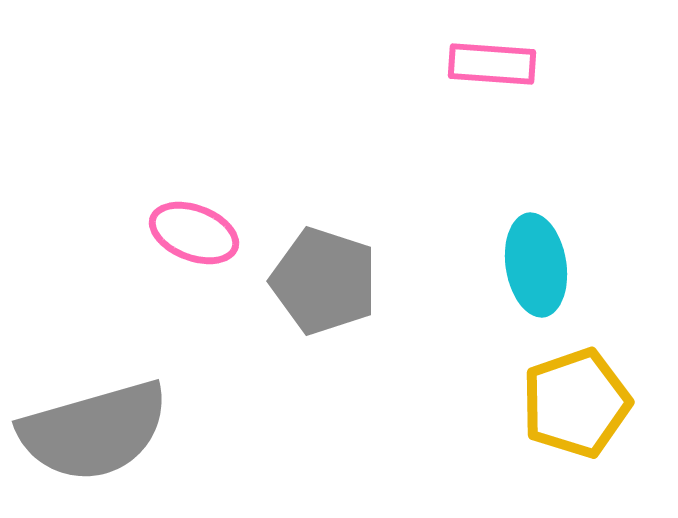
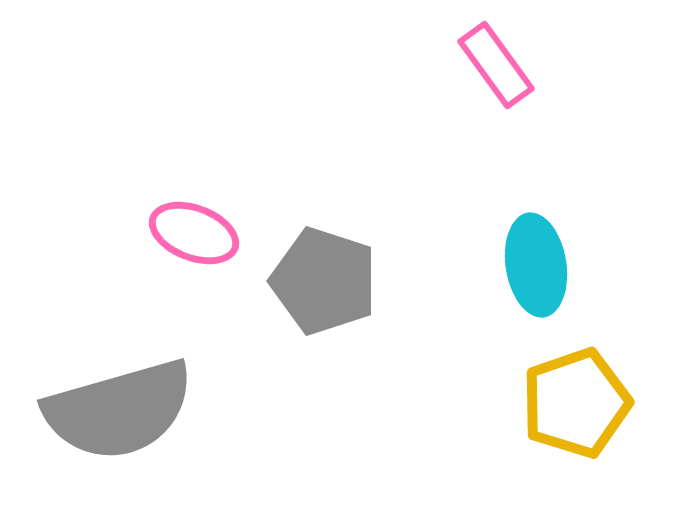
pink rectangle: moved 4 px right, 1 px down; rotated 50 degrees clockwise
gray semicircle: moved 25 px right, 21 px up
